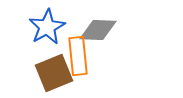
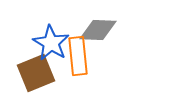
blue star: moved 4 px right, 16 px down; rotated 12 degrees counterclockwise
brown square: moved 18 px left
